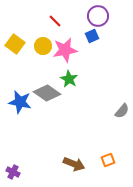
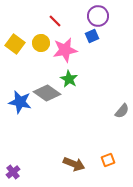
yellow circle: moved 2 px left, 3 px up
purple cross: rotated 24 degrees clockwise
